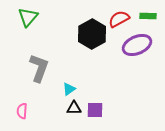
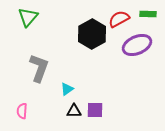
green rectangle: moved 2 px up
cyan triangle: moved 2 px left
black triangle: moved 3 px down
